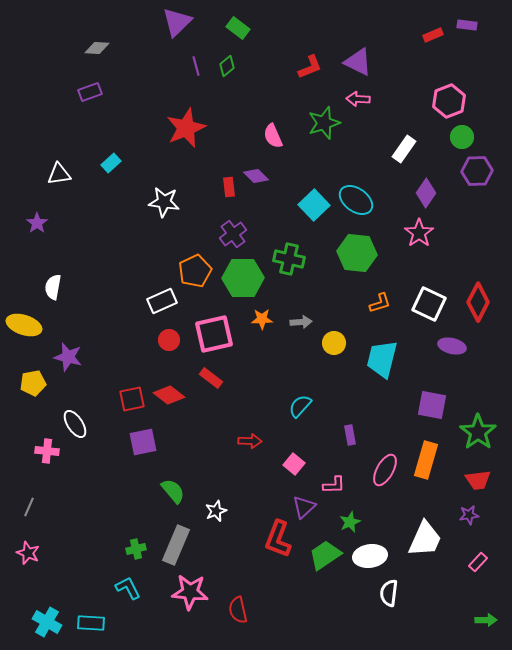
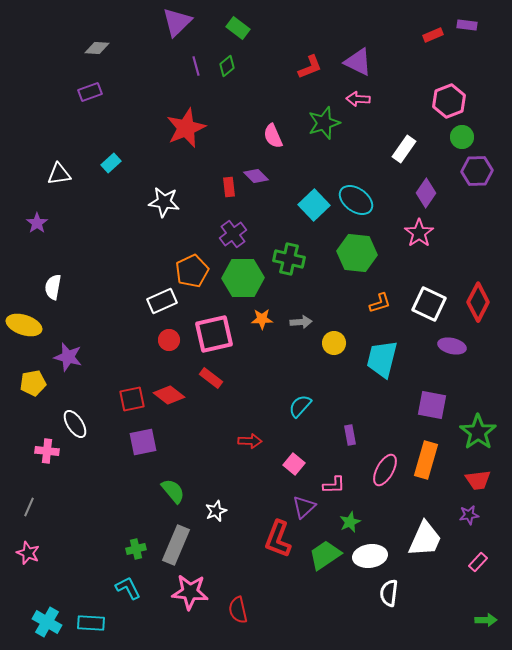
orange pentagon at (195, 271): moved 3 px left
